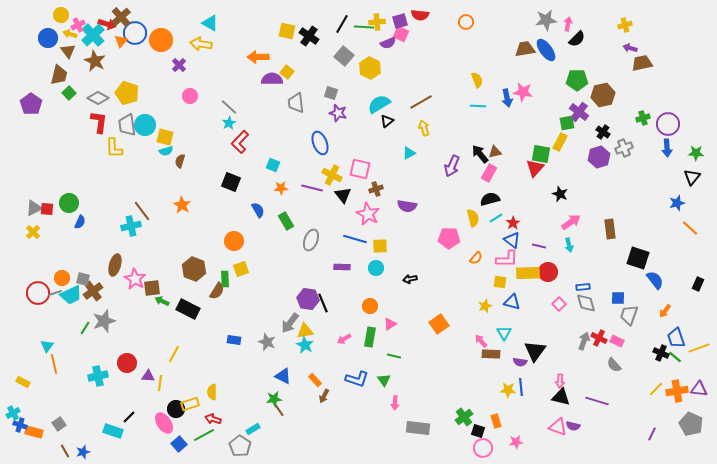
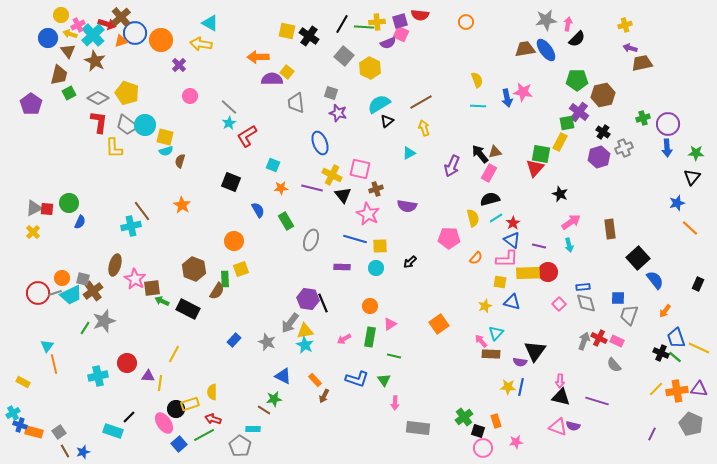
orange triangle at (121, 41): rotated 32 degrees clockwise
green square at (69, 93): rotated 16 degrees clockwise
gray trapezoid at (127, 125): rotated 45 degrees counterclockwise
red L-shape at (240, 142): moved 7 px right, 6 px up; rotated 15 degrees clockwise
black square at (638, 258): rotated 30 degrees clockwise
black arrow at (410, 279): moved 17 px up; rotated 32 degrees counterclockwise
cyan triangle at (504, 333): moved 8 px left; rotated 14 degrees clockwise
blue rectangle at (234, 340): rotated 56 degrees counterclockwise
yellow line at (699, 348): rotated 45 degrees clockwise
blue line at (521, 387): rotated 18 degrees clockwise
yellow star at (508, 390): moved 3 px up
brown line at (279, 410): moved 15 px left; rotated 24 degrees counterclockwise
gray square at (59, 424): moved 8 px down
cyan rectangle at (253, 429): rotated 32 degrees clockwise
